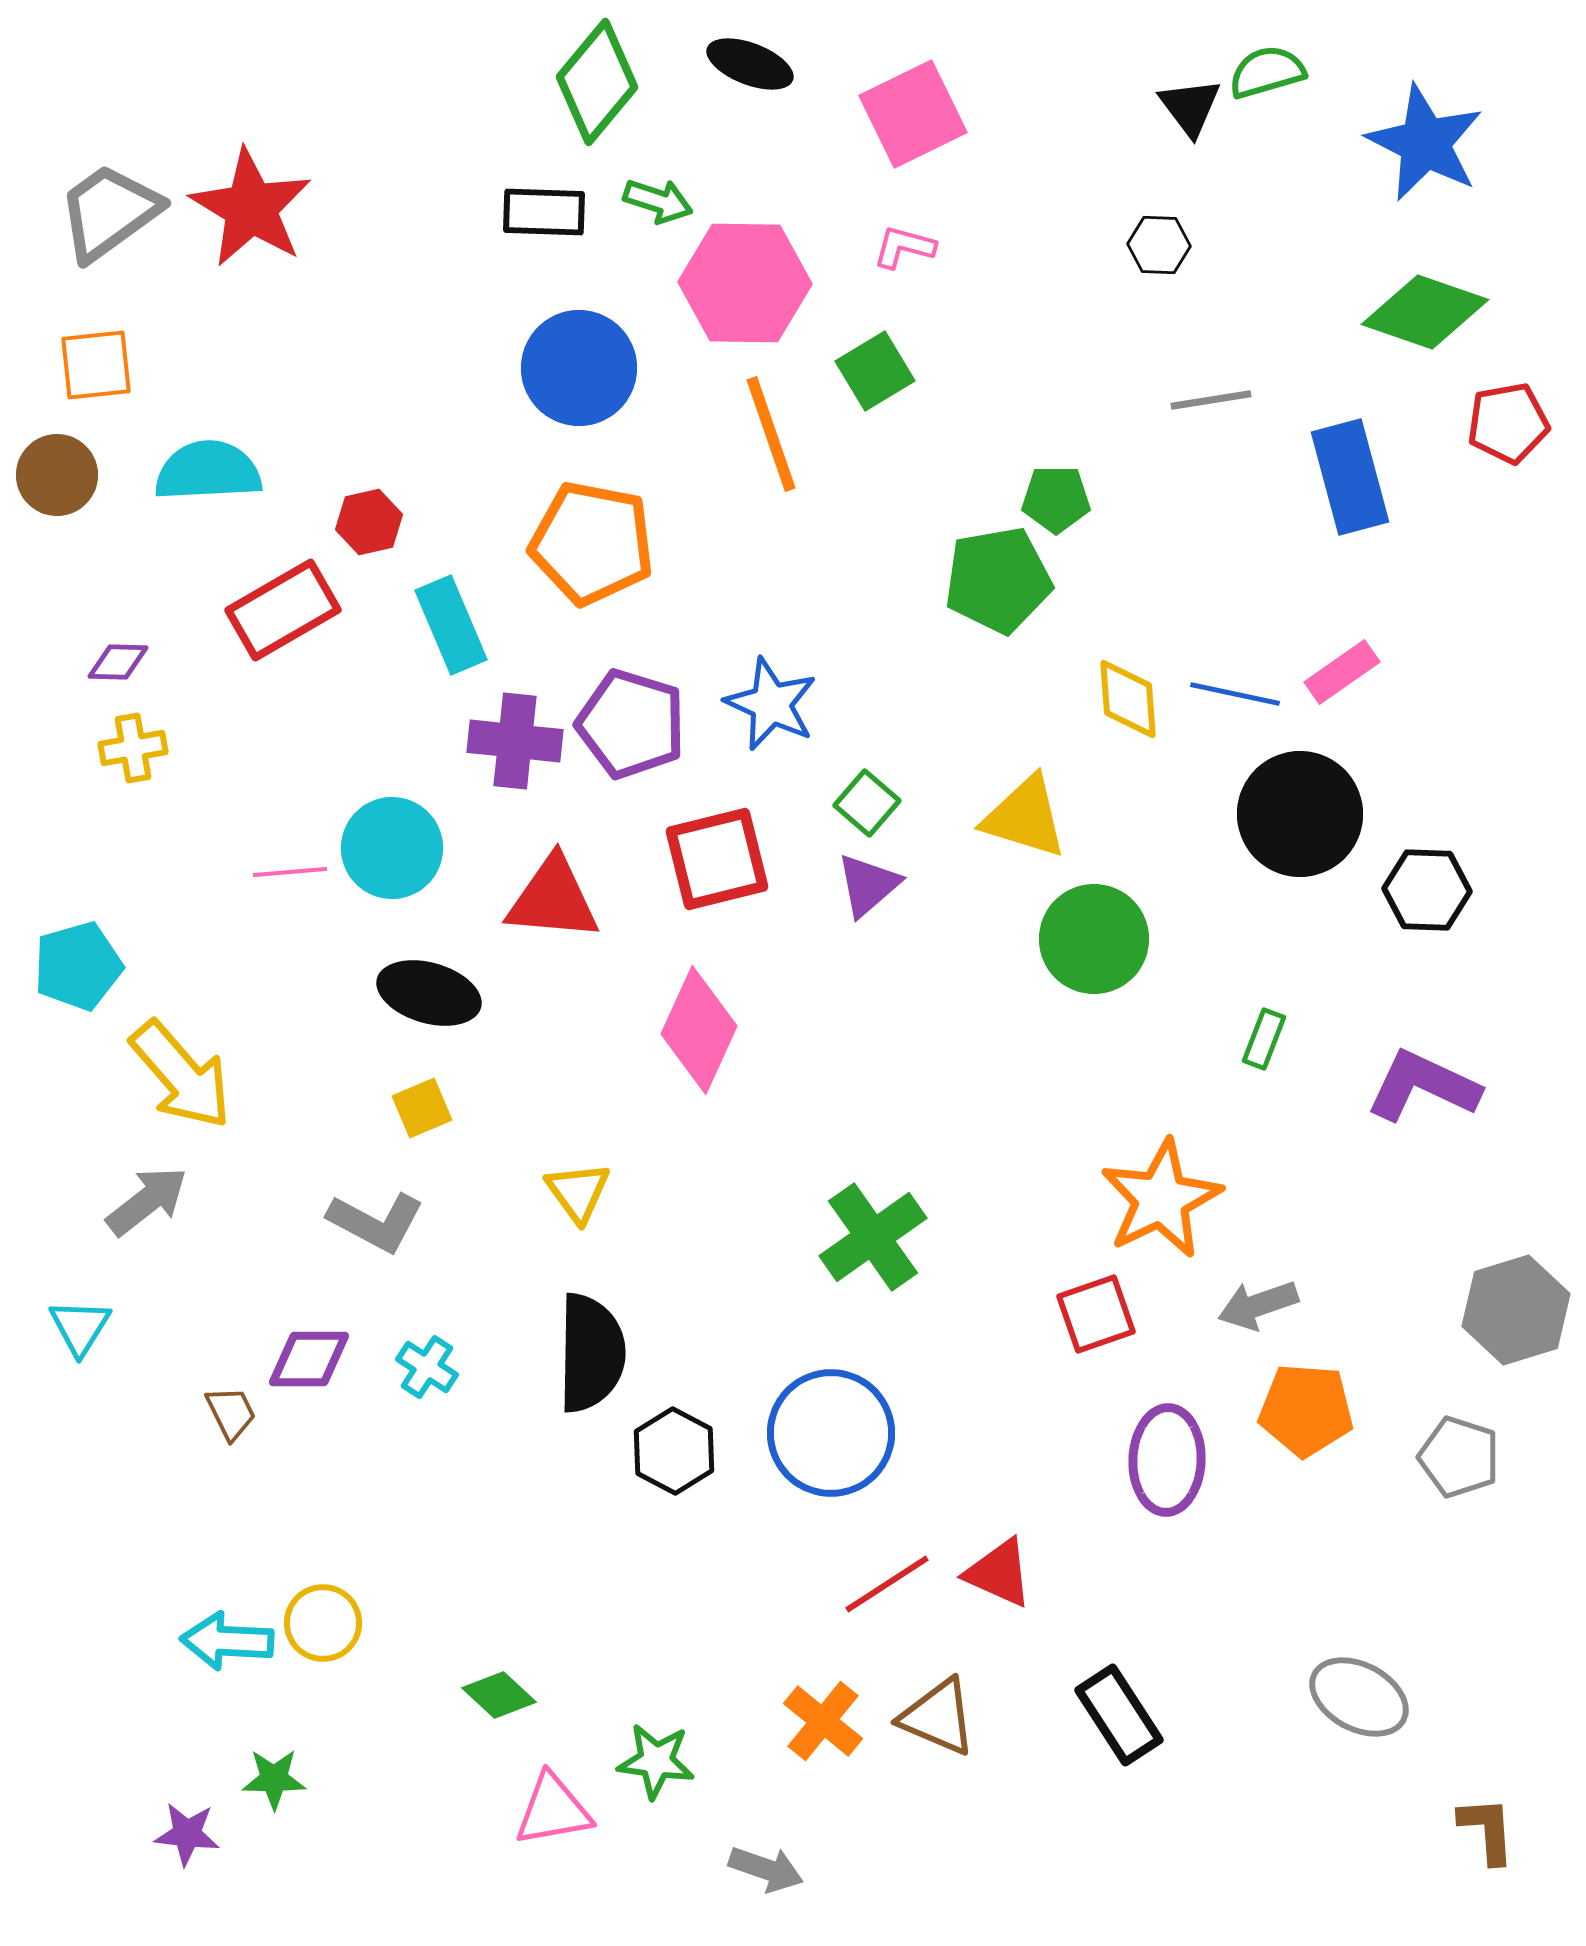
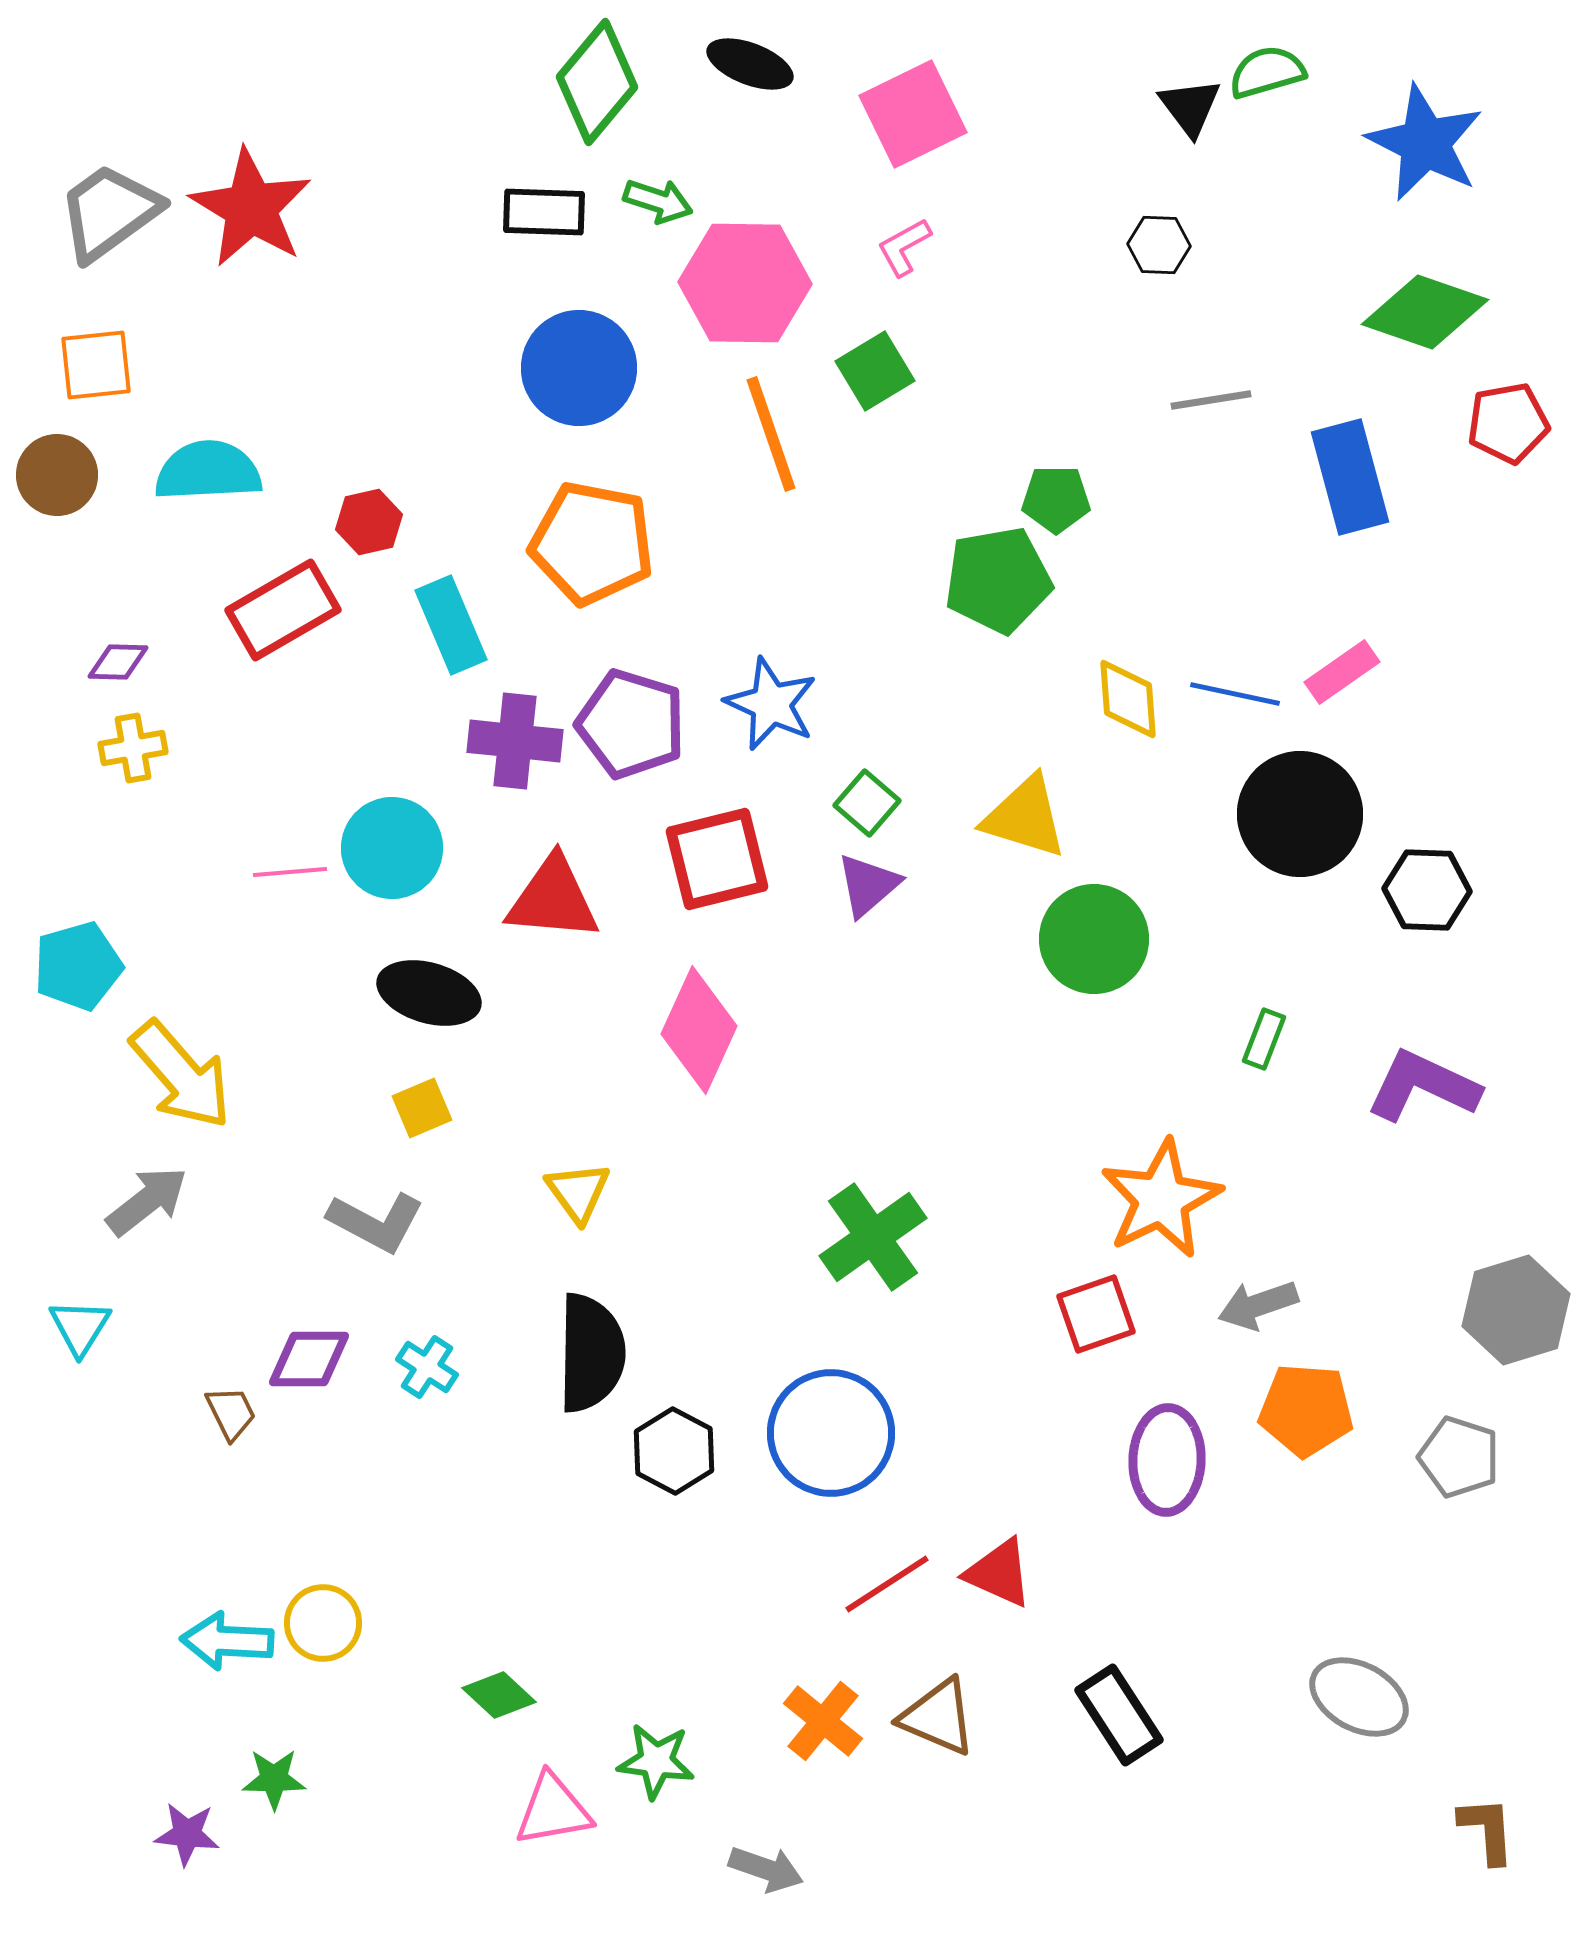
pink L-shape at (904, 247): rotated 44 degrees counterclockwise
